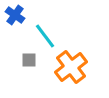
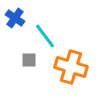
blue cross: moved 3 px down
orange cross: rotated 36 degrees counterclockwise
